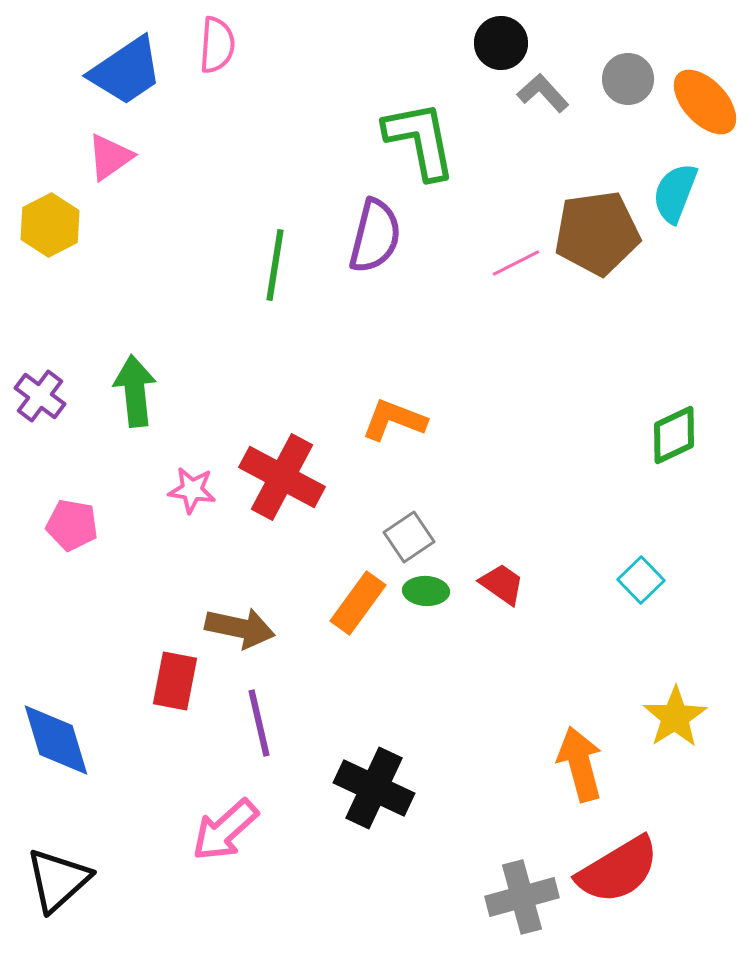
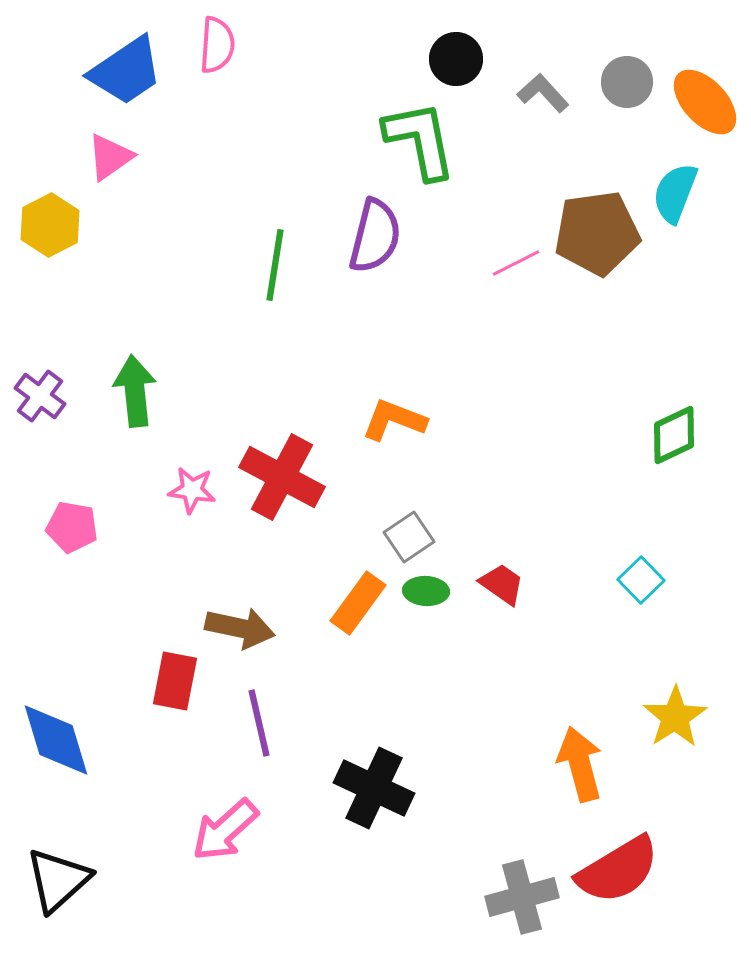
black circle: moved 45 px left, 16 px down
gray circle: moved 1 px left, 3 px down
pink pentagon: moved 2 px down
